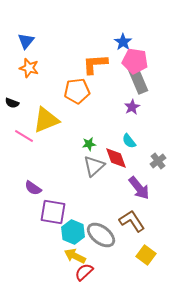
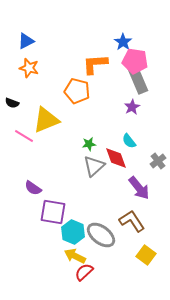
blue triangle: rotated 24 degrees clockwise
orange pentagon: rotated 20 degrees clockwise
